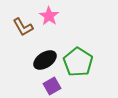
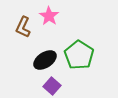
brown L-shape: rotated 55 degrees clockwise
green pentagon: moved 1 px right, 7 px up
purple square: rotated 18 degrees counterclockwise
